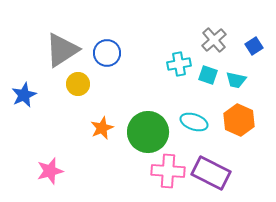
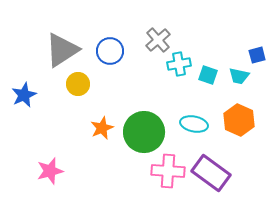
gray cross: moved 56 px left
blue square: moved 3 px right, 9 px down; rotated 18 degrees clockwise
blue circle: moved 3 px right, 2 px up
cyan trapezoid: moved 3 px right, 4 px up
cyan ellipse: moved 2 px down; rotated 8 degrees counterclockwise
green circle: moved 4 px left
purple rectangle: rotated 9 degrees clockwise
